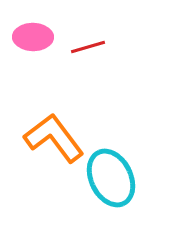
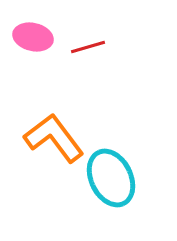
pink ellipse: rotated 12 degrees clockwise
